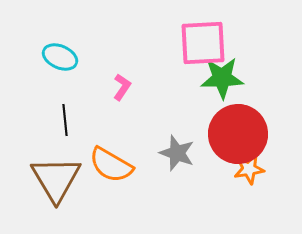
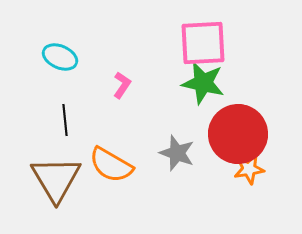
green star: moved 19 px left, 5 px down; rotated 15 degrees clockwise
pink L-shape: moved 2 px up
